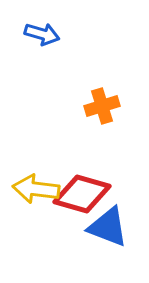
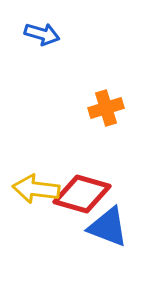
orange cross: moved 4 px right, 2 px down
